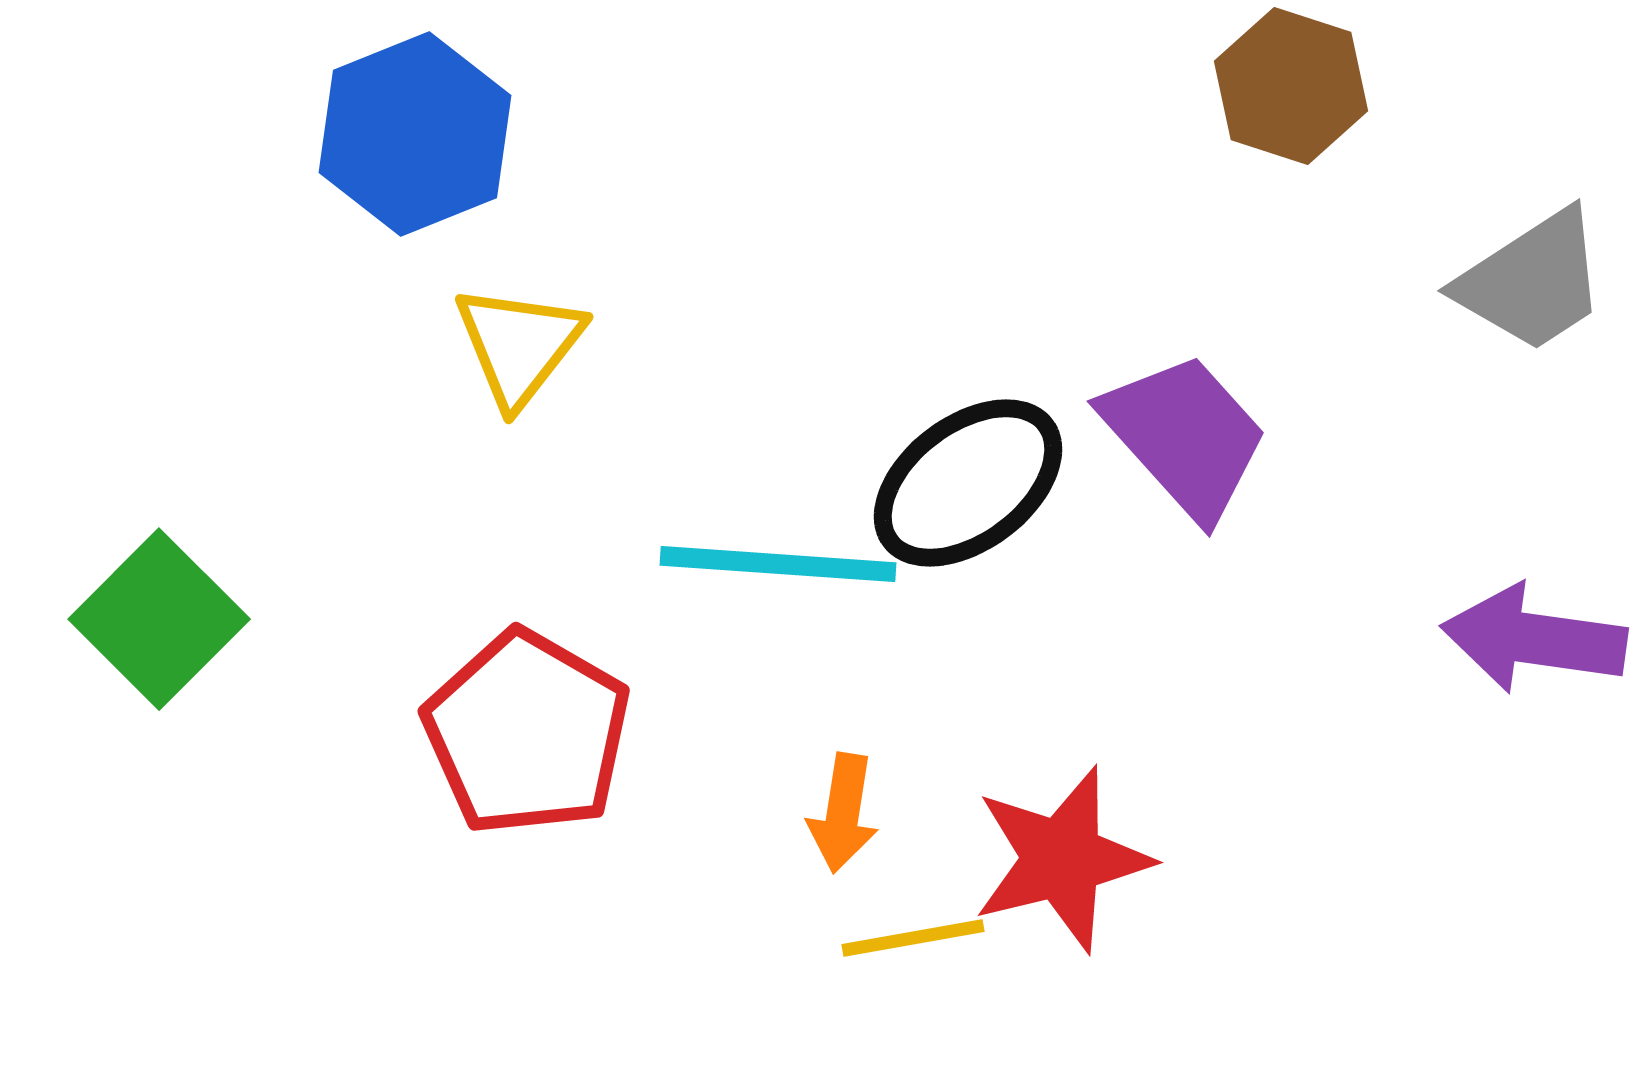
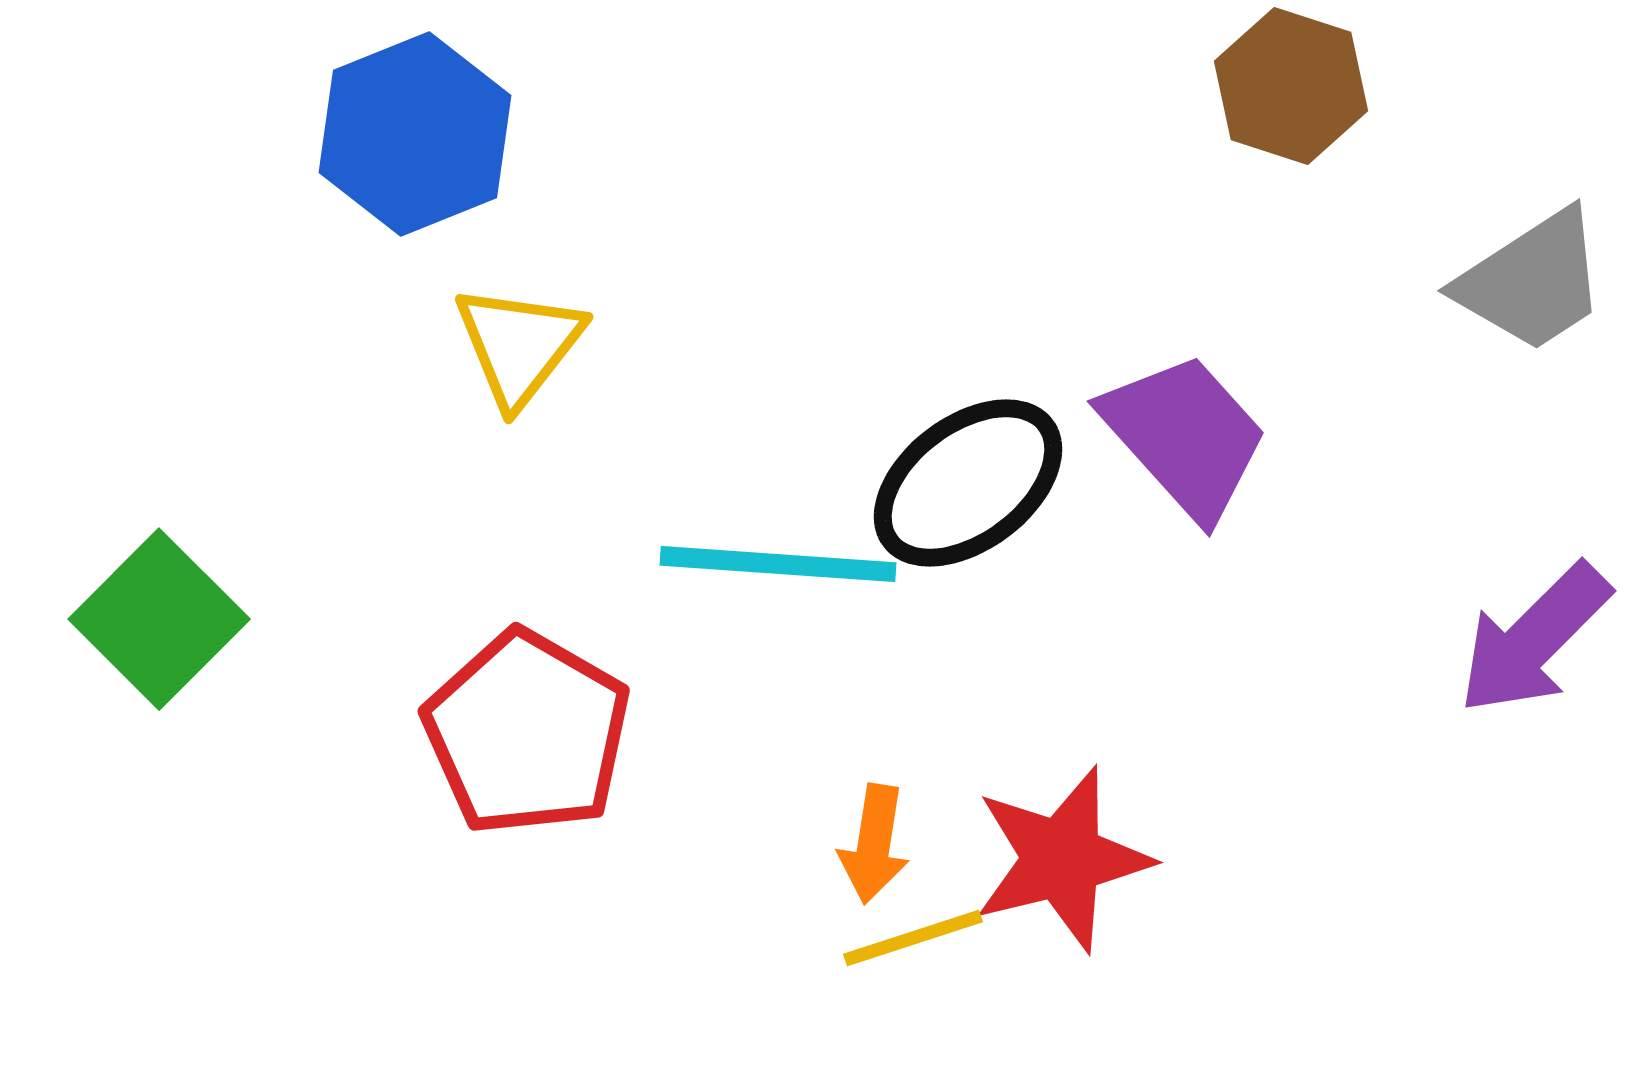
purple arrow: rotated 53 degrees counterclockwise
orange arrow: moved 31 px right, 31 px down
yellow line: rotated 8 degrees counterclockwise
